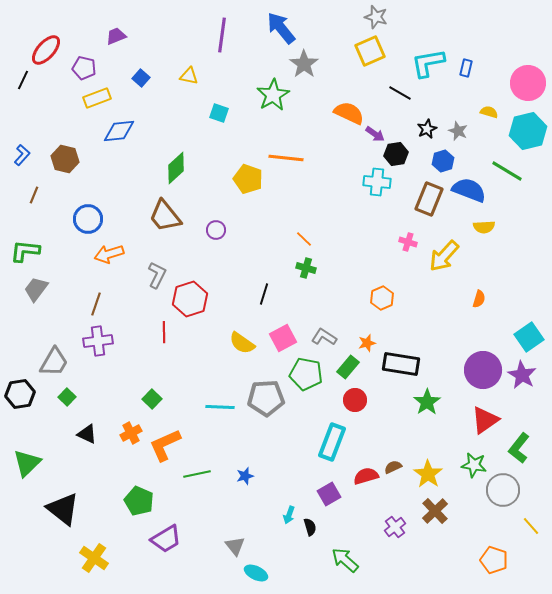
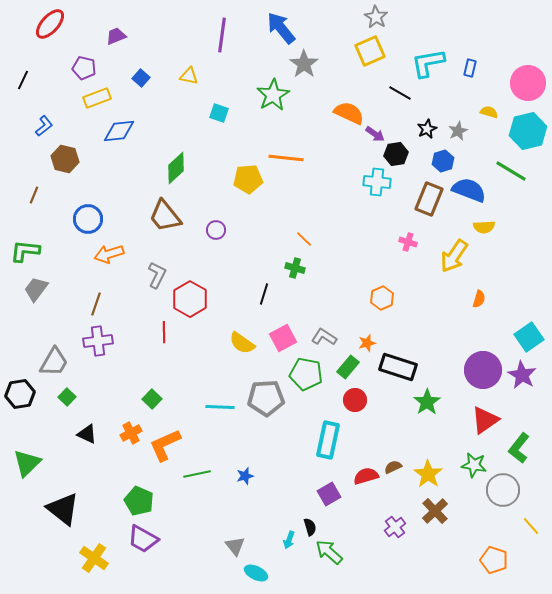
gray star at (376, 17): rotated 15 degrees clockwise
red ellipse at (46, 50): moved 4 px right, 26 px up
blue rectangle at (466, 68): moved 4 px right
gray star at (458, 131): rotated 24 degrees clockwise
blue L-shape at (22, 155): moved 22 px right, 29 px up; rotated 10 degrees clockwise
green line at (507, 171): moved 4 px right
yellow pentagon at (248, 179): rotated 24 degrees counterclockwise
yellow arrow at (444, 256): moved 10 px right; rotated 8 degrees counterclockwise
green cross at (306, 268): moved 11 px left
red hexagon at (190, 299): rotated 12 degrees counterclockwise
black rectangle at (401, 364): moved 3 px left, 3 px down; rotated 9 degrees clockwise
cyan rectangle at (332, 442): moved 4 px left, 2 px up; rotated 9 degrees counterclockwise
cyan arrow at (289, 515): moved 25 px down
purple trapezoid at (166, 539): moved 23 px left; rotated 60 degrees clockwise
green arrow at (345, 560): moved 16 px left, 8 px up
